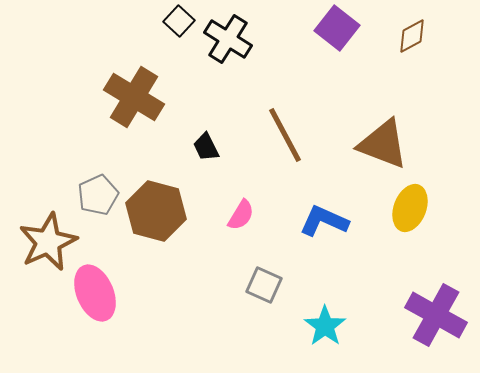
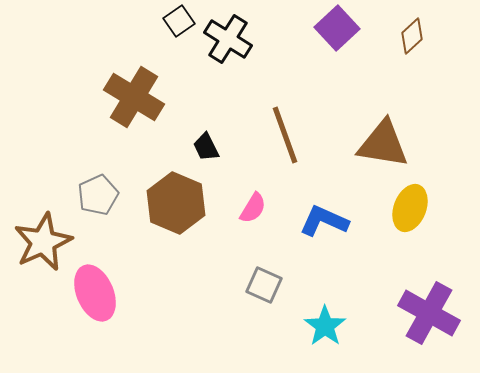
black square: rotated 12 degrees clockwise
purple square: rotated 9 degrees clockwise
brown diamond: rotated 15 degrees counterclockwise
brown line: rotated 8 degrees clockwise
brown triangle: rotated 12 degrees counterclockwise
brown hexagon: moved 20 px right, 8 px up; rotated 8 degrees clockwise
pink semicircle: moved 12 px right, 7 px up
brown star: moved 5 px left
purple cross: moved 7 px left, 2 px up
